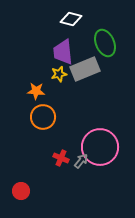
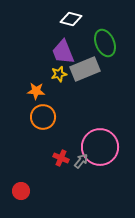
purple trapezoid: rotated 16 degrees counterclockwise
